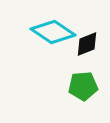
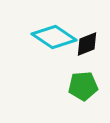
cyan diamond: moved 1 px right, 5 px down
